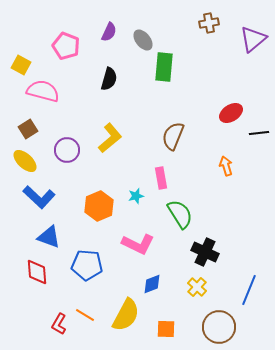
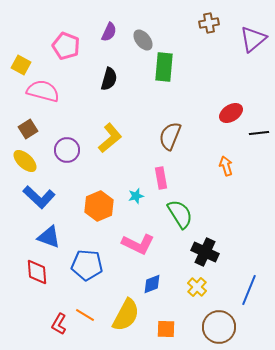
brown semicircle: moved 3 px left
